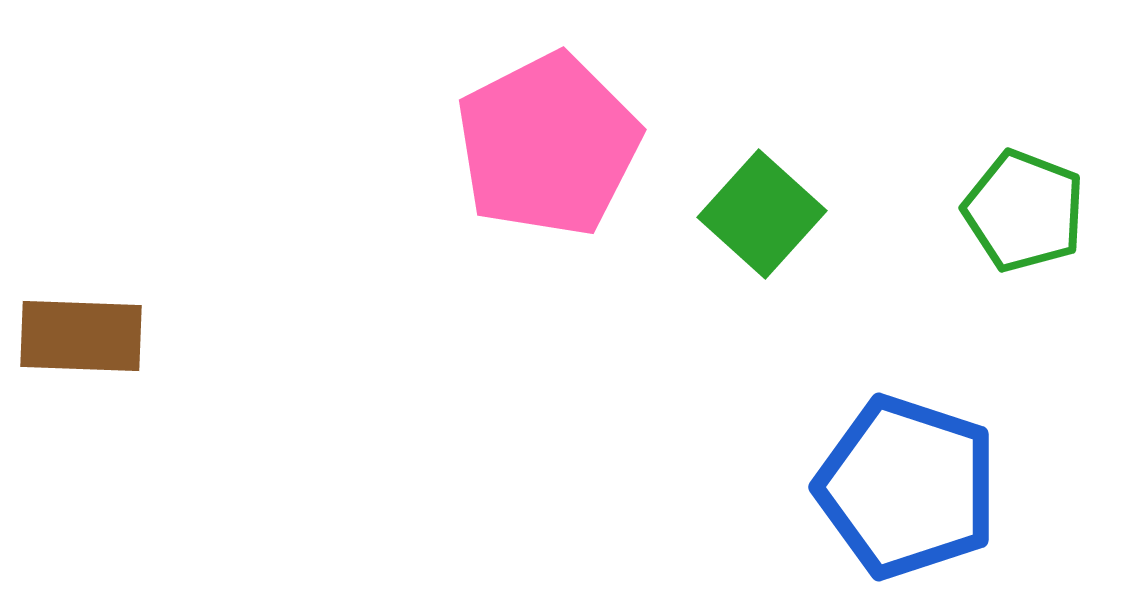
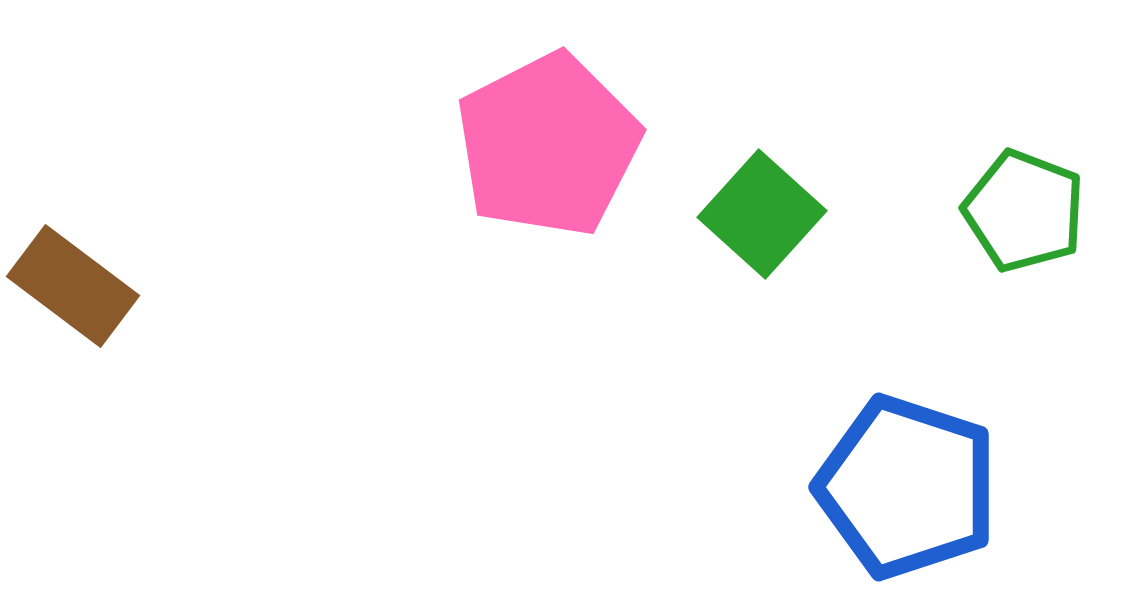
brown rectangle: moved 8 px left, 50 px up; rotated 35 degrees clockwise
